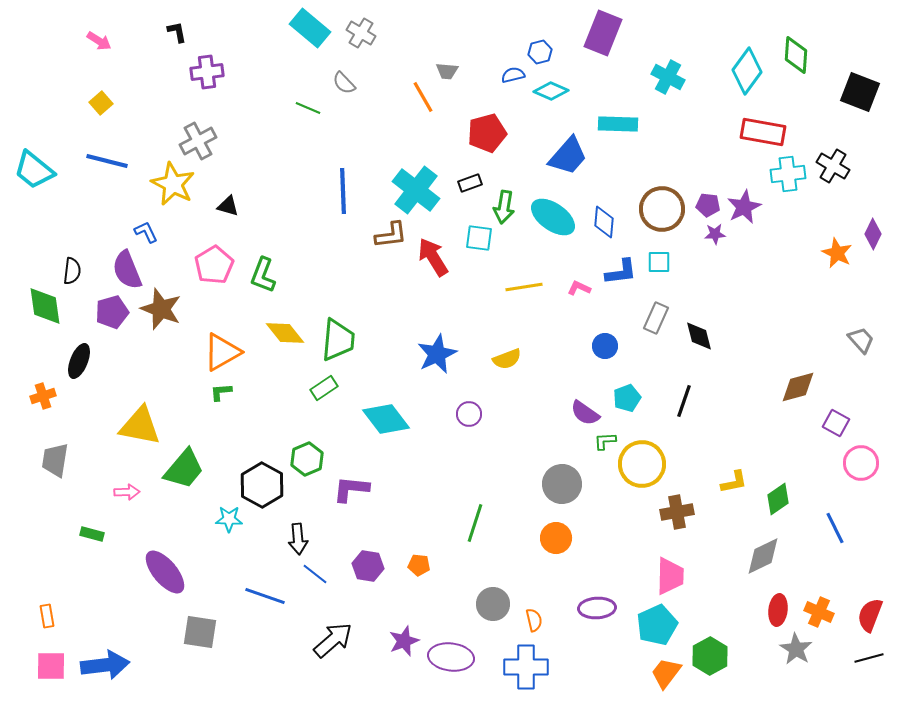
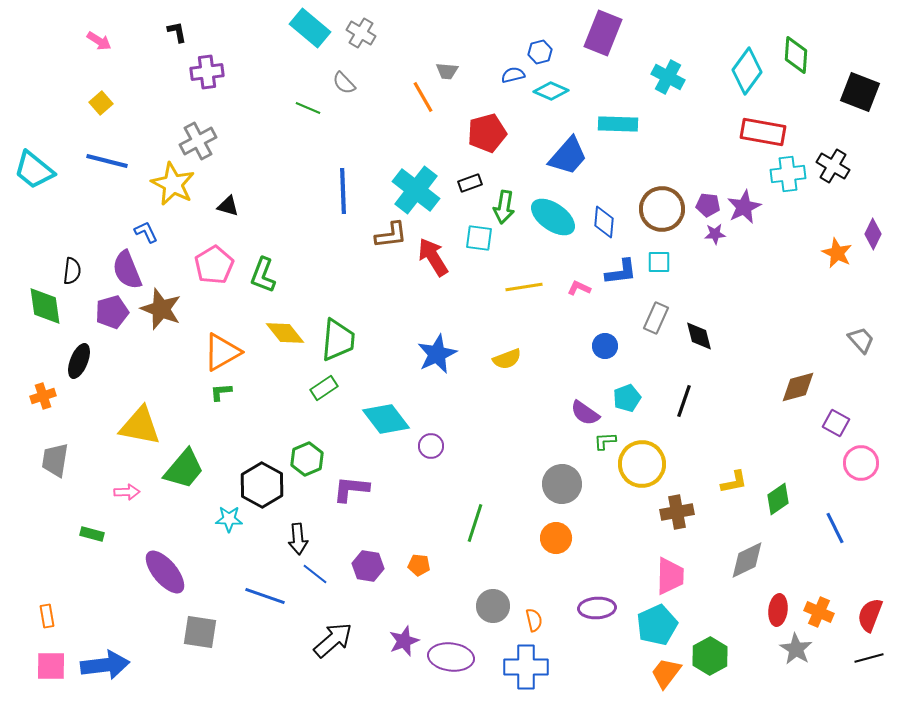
purple circle at (469, 414): moved 38 px left, 32 px down
gray diamond at (763, 556): moved 16 px left, 4 px down
gray circle at (493, 604): moved 2 px down
